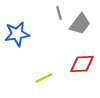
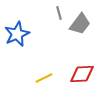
blue star: rotated 15 degrees counterclockwise
red diamond: moved 10 px down
